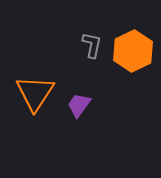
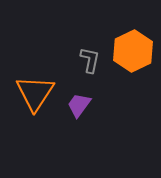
gray L-shape: moved 2 px left, 15 px down
